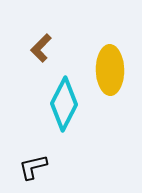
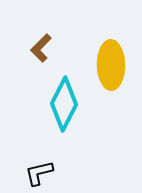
yellow ellipse: moved 1 px right, 5 px up
black L-shape: moved 6 px right, 6 px down
